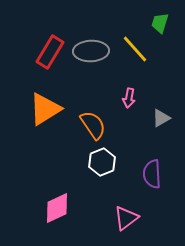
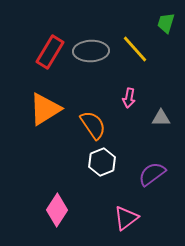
green trapezoid: moved 6 px right
gray triangle: rotated 30 degrees clockwise
purple semicircle: rotated 56 degrees clockwise
pink diamond: moved 2 px down; rotated 32 degrees counterclockwise
